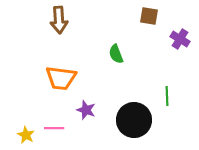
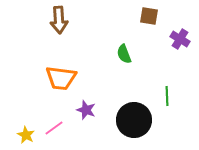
green semicircle: moved 8 px right
pink line: rotated 36 degrees counterclockwise
